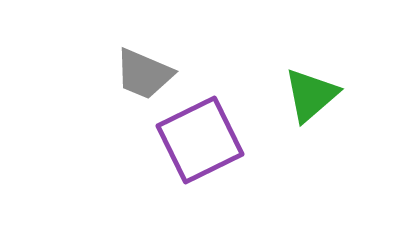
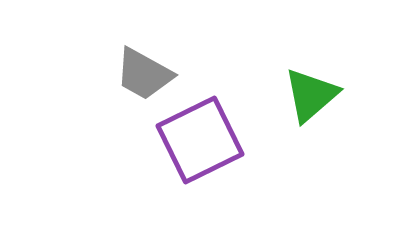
gray trapezoid: rotated 6 degrees clockwise
